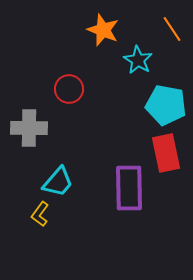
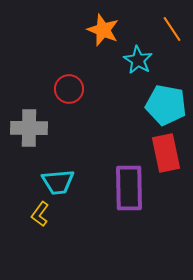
cyan trapezoid: rotated 44 degrees clockwise
